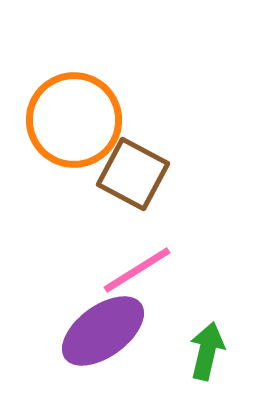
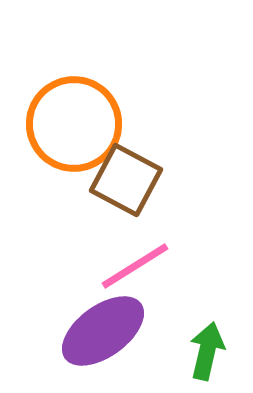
orange circle: moved 4 px down
brown square: moved 7 px left, 6 px down
pink line: moved 2 px left, 4 px up
